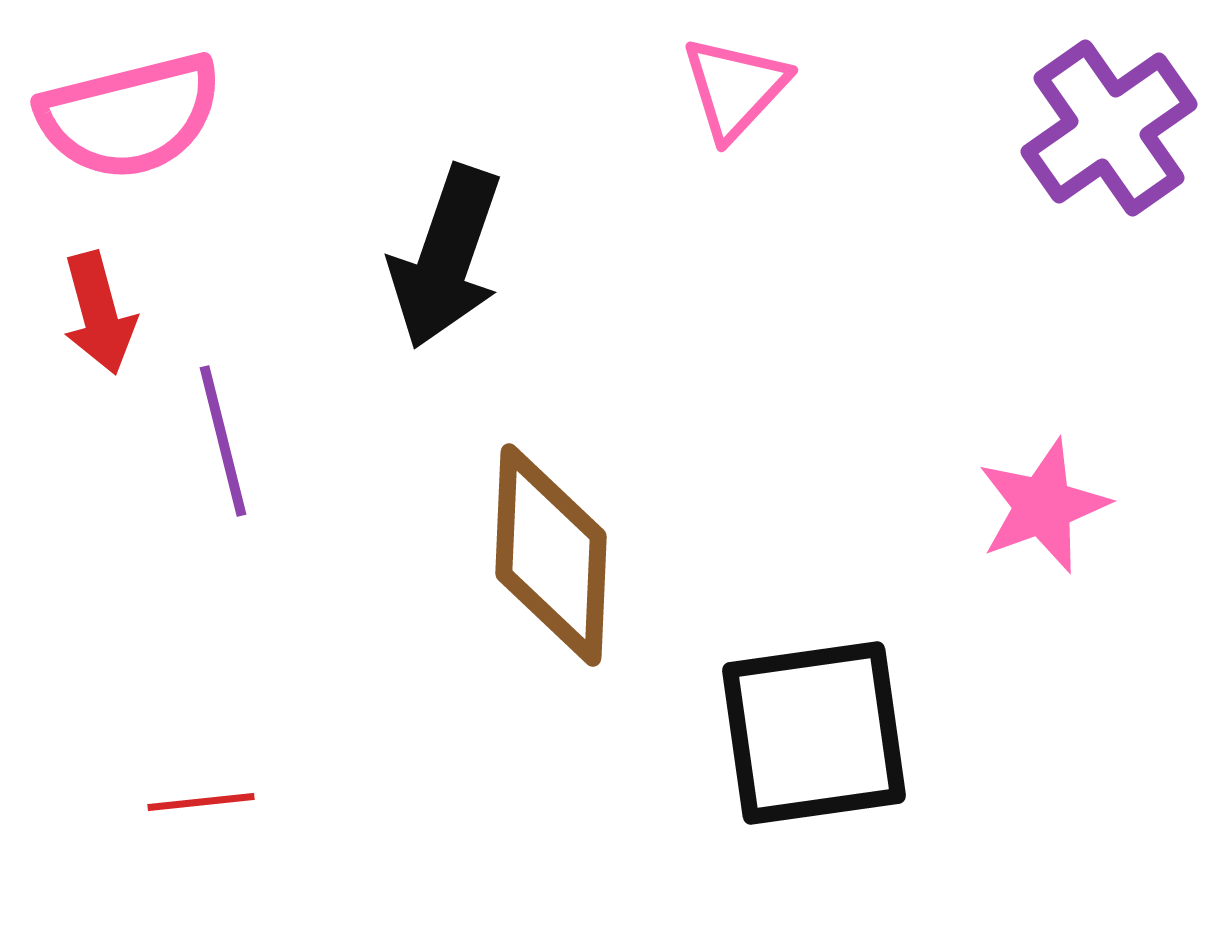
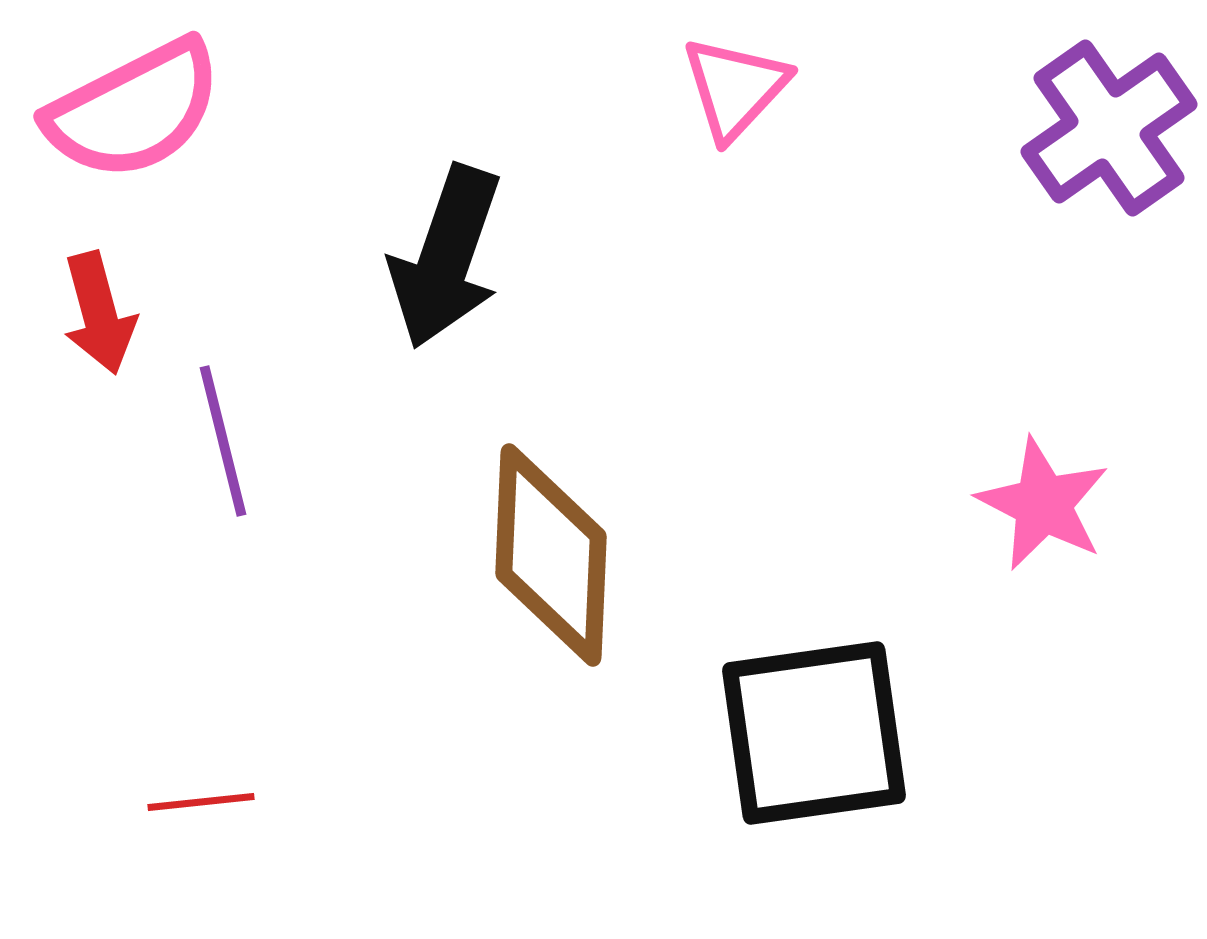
pink semicircle: moved 4 px right, 6 px up; rotated 13 degrees counterclockwise
pink star: moved 2 px up; rotated 25 degrees counterclockwise
